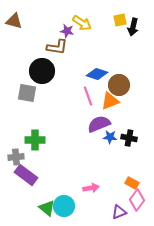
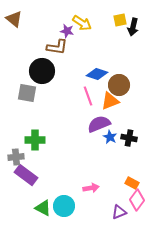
brown triangle: moved 2 px up; rotated 24 degrees clockwise
blue star: rotated 24 degrees clockwise
green triangle: moved 4 px left; rotated 12 degrees counterclockwise
